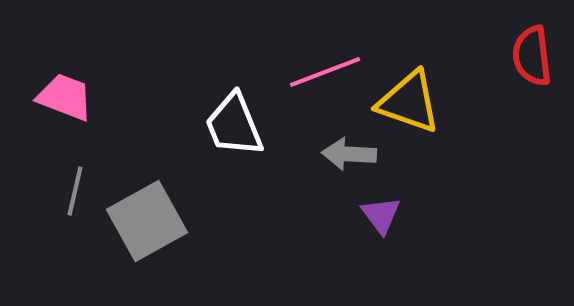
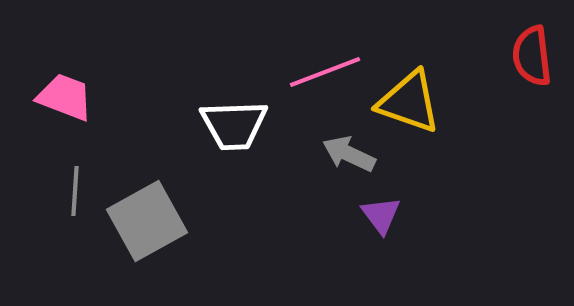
white trapezoid: rotated 70 degrees counterclockwise
gray arrow: rotated 22 degrees clockwise
gray line: rotated 9 degrees counterclockwise
